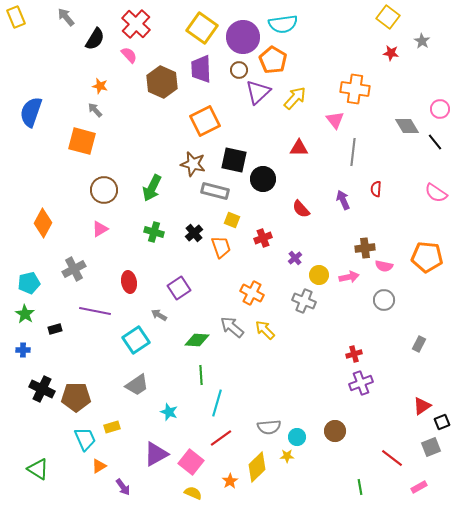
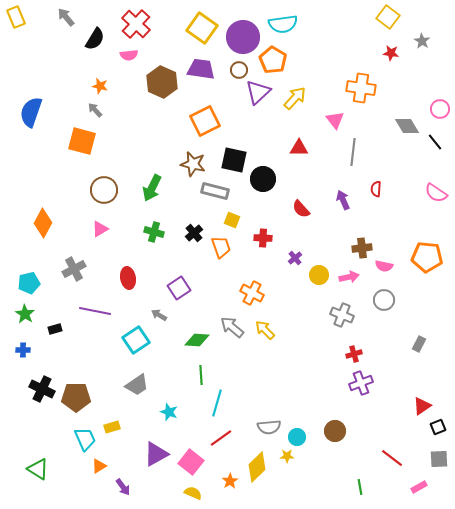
pink semicircle at (129, 55): rotated 126 degrees clockwise
purple trapezoid at (201, 69): rotated 100 degrees clockwise
orange cross at (355, 89): moved 6 px right, 1 px up
red cross at (263, 238): rotated 24 degrees clockwise
brown cross at (365, 248): moved 3 px left
red ellipse at (129, 282): moved 1 px left, 4 px up
gray cross at (304, 301): moved 38 px right, 14 px down
black square at (442, 422): moved 4 px left, 5 px down
gray square at (431, 447): moved 8 px right, 12 px down; rotated 18 degrees clockwise
